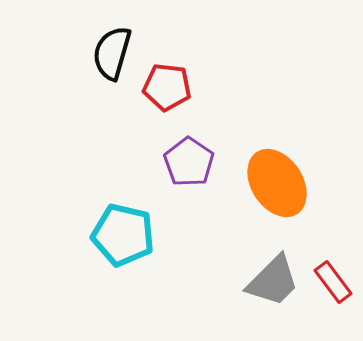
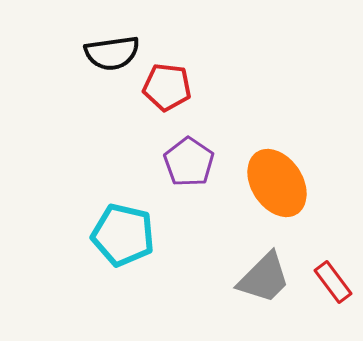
black semicircle: rotated 114 degrees counterclockwise
gray trapezoid: moved 9 px left, 3 px up
